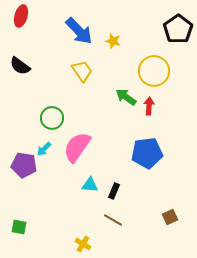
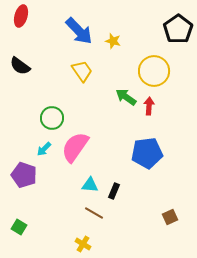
pink semicircle: moved 2 px left
purple pentagon: moved 10 px down; rotated 10 degrees clockwise
brown line: moved 19 px left, 7 px up
green square: rotated 21 degrees clockwise
